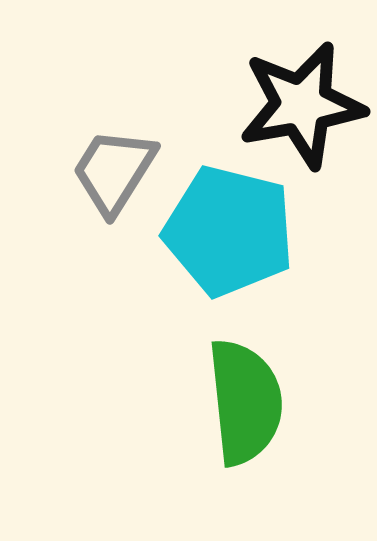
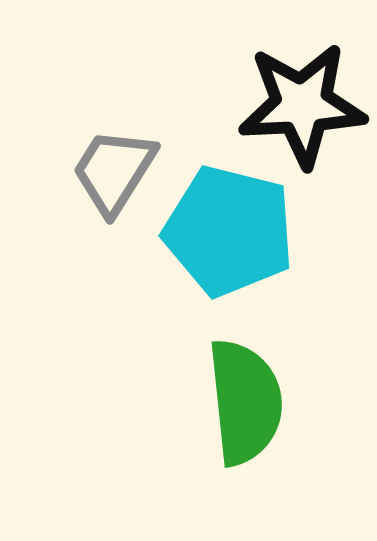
black star: rotated 7 degrees clockwise
